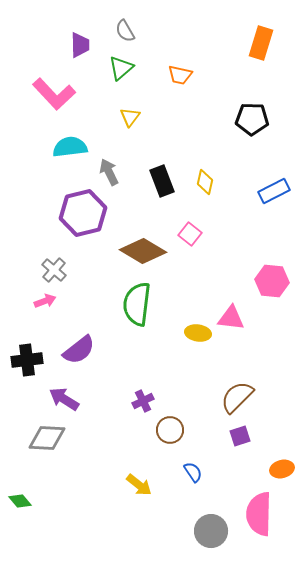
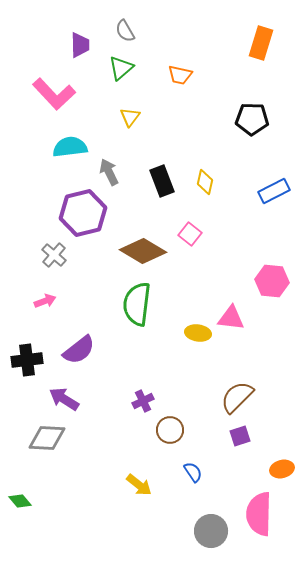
gray cross: moved 15 px up
